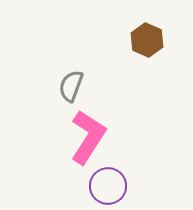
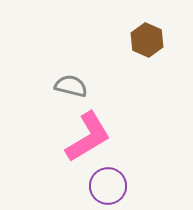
gray semicircle: rotated 84 degrees clockwise
pink L-shape: rotated 26 degrees clockwise
